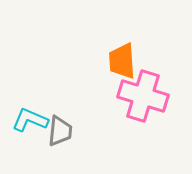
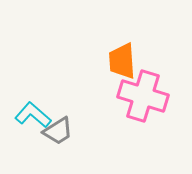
cyan L-shape: moved 3 px right, 5 px up; rotated 18 degrees clockwise
gray trapezoid: moved 2 px left; rotated 52 degrees clockwise
